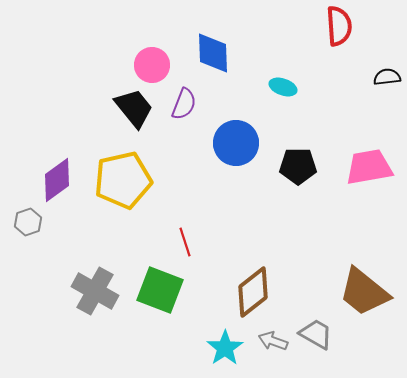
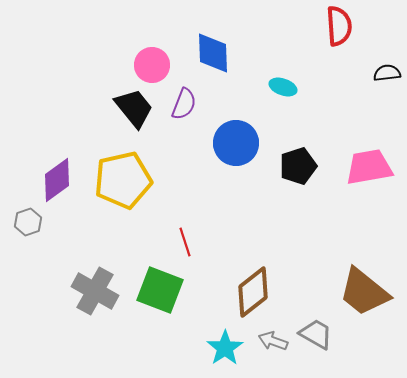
black semicircle: moved 4 px up
black pentagon: rotated 18 degrees counterclockwise
